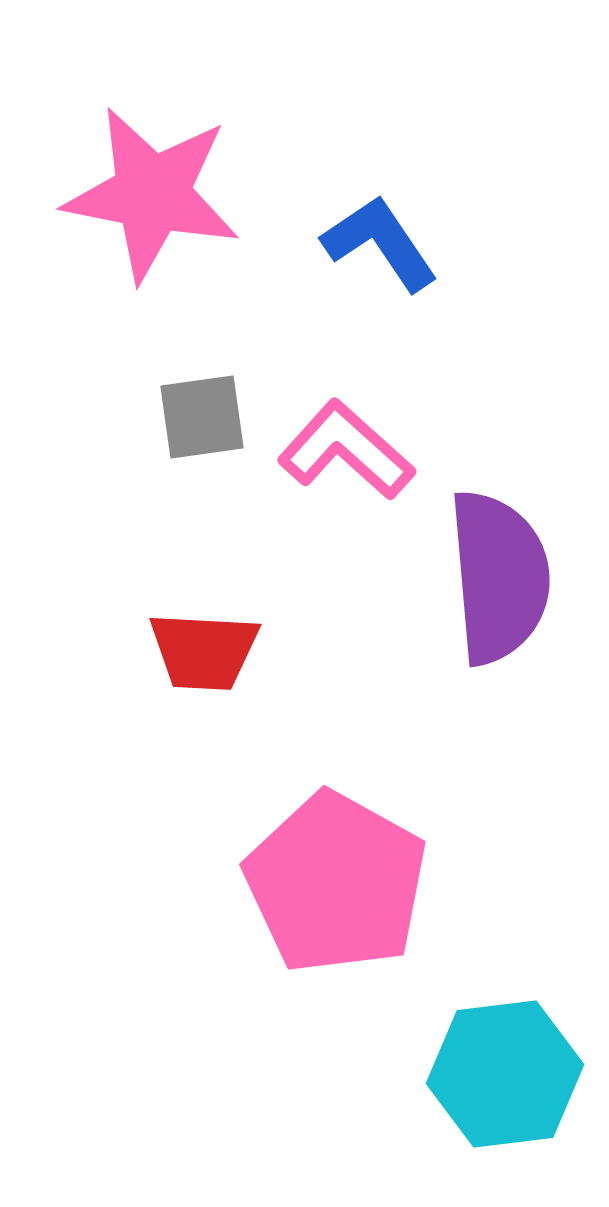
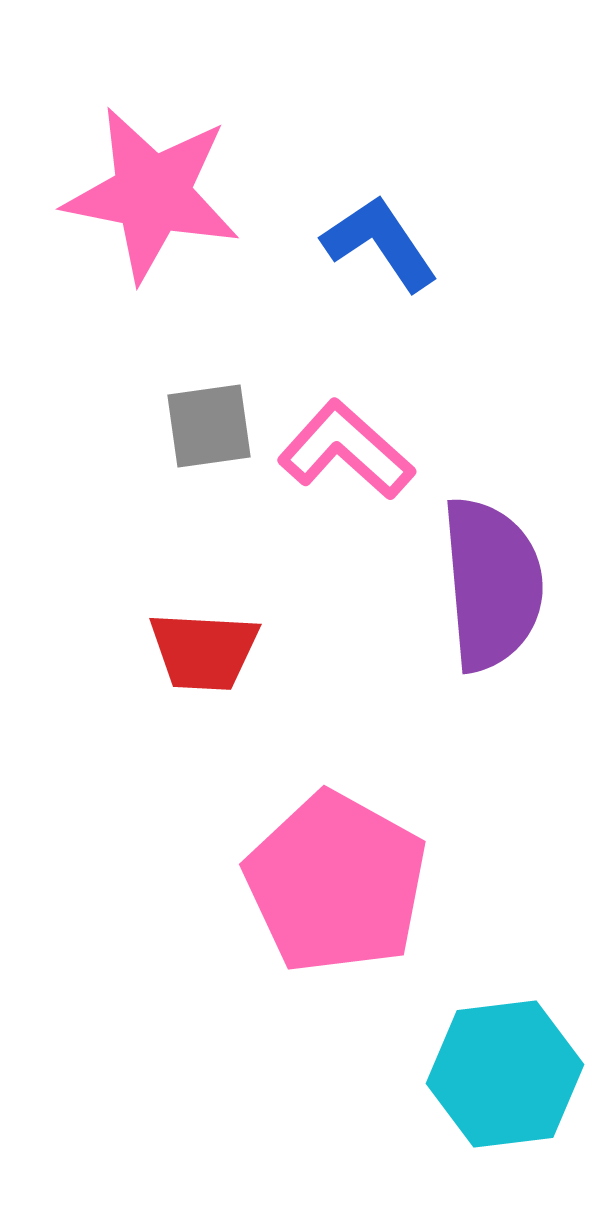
gray square: moved 7 px right, 9 px down
purple semicircle: moved 7 px left, 7 px down
